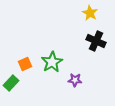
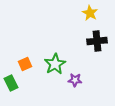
black cross: moved 1 px right; rotated 30 degrees counterclockwise
green star: moved 3 px right, 2 px down
green rectangle: rotated 70 degrees counterclockwise
